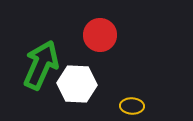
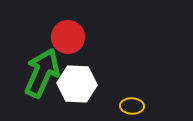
red circle: moved 32 px left, 2 px down
green arrow: moved 1 px right, 8 px down
